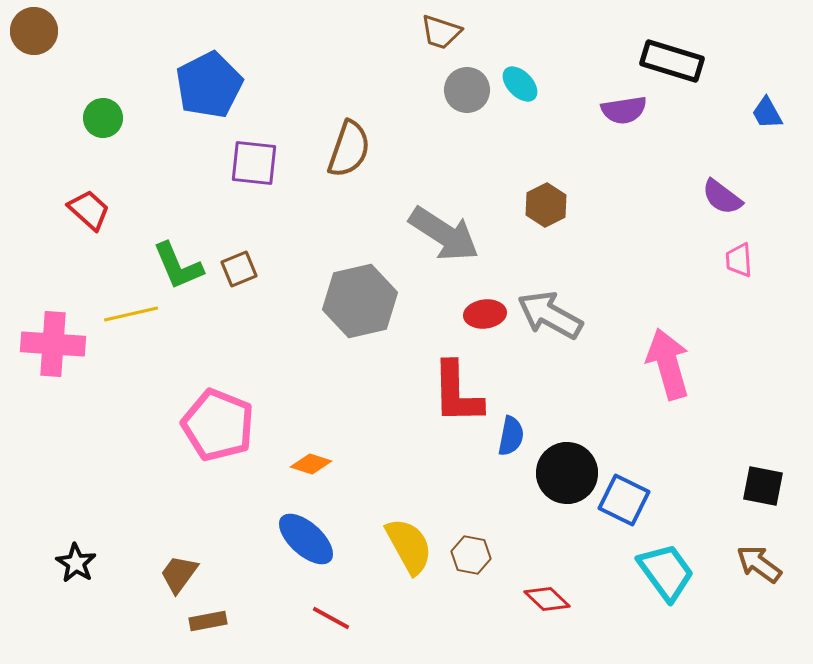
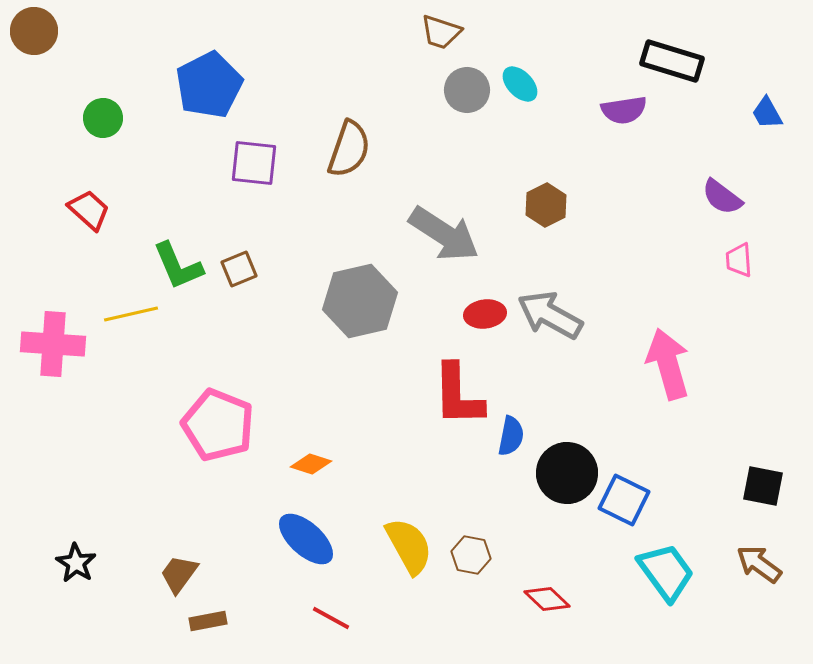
red L-shape at (457, 393): moved 1 px right, 2 px down
